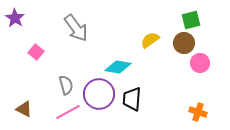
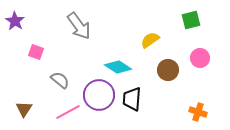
purple star: moved 3 px down
gray arrow: moved 3 px right, 2 px up
brown circle: moved 16 px left, 27 px down
pink square: rotated 21 degrees counterclockwise
pink circle: moved 5 px up
cyan diamond: rotated 24 degrees clockwise
gray semicircle: moved 6 px left, 5 px up; rotated 36 degrees counterclockwise
purple circle: moved 1 px down
brown triangle: rotated 36 degrees clockwise
